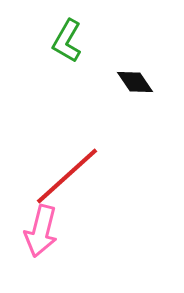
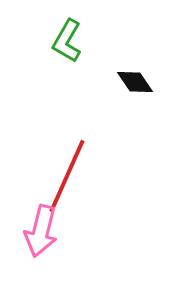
red line: rotated 24 degrees counterclockwise
